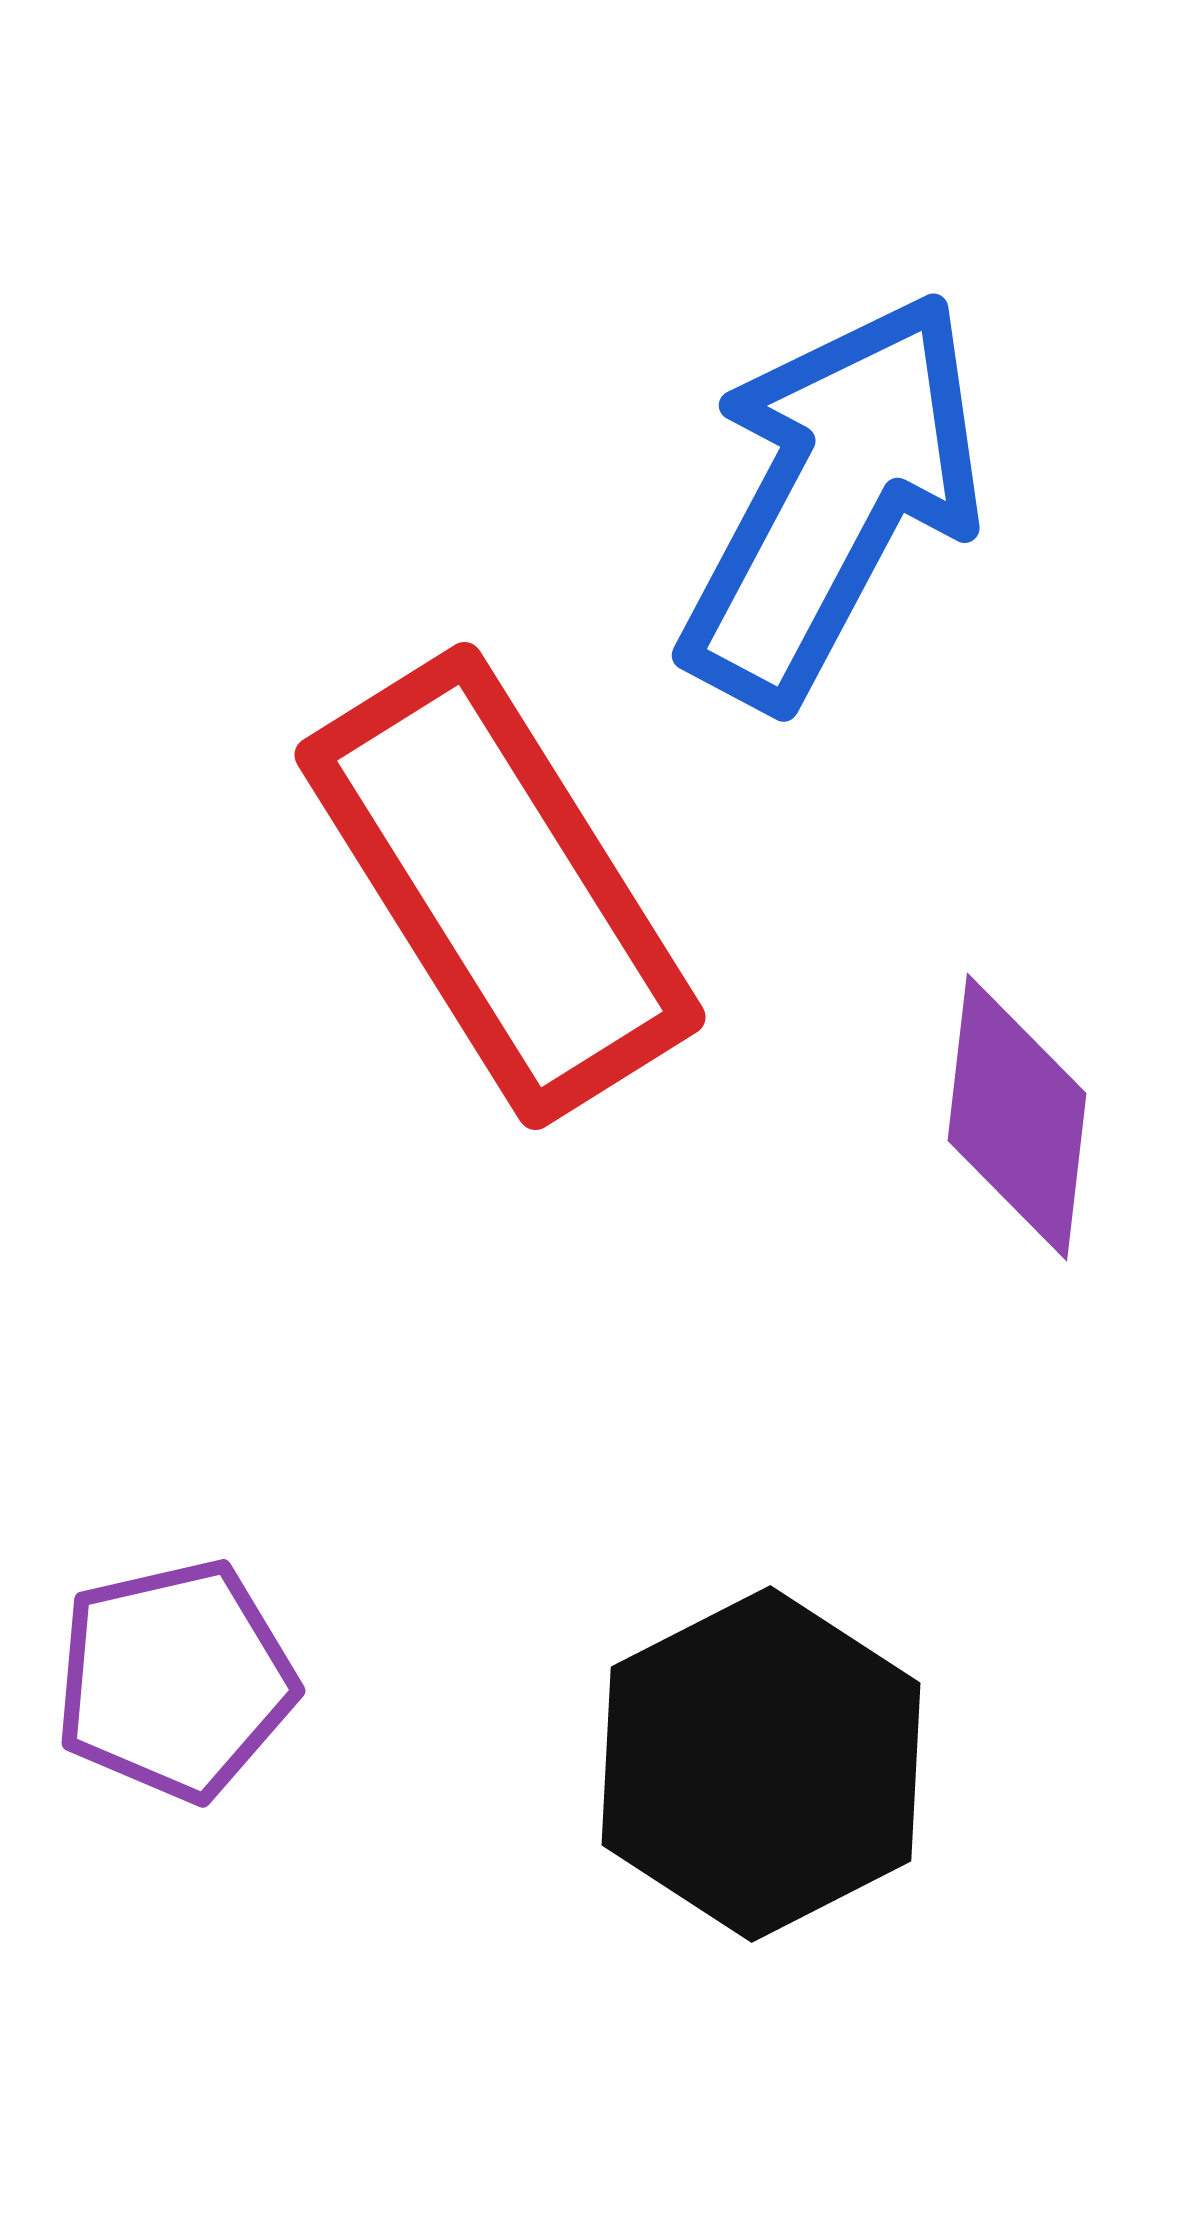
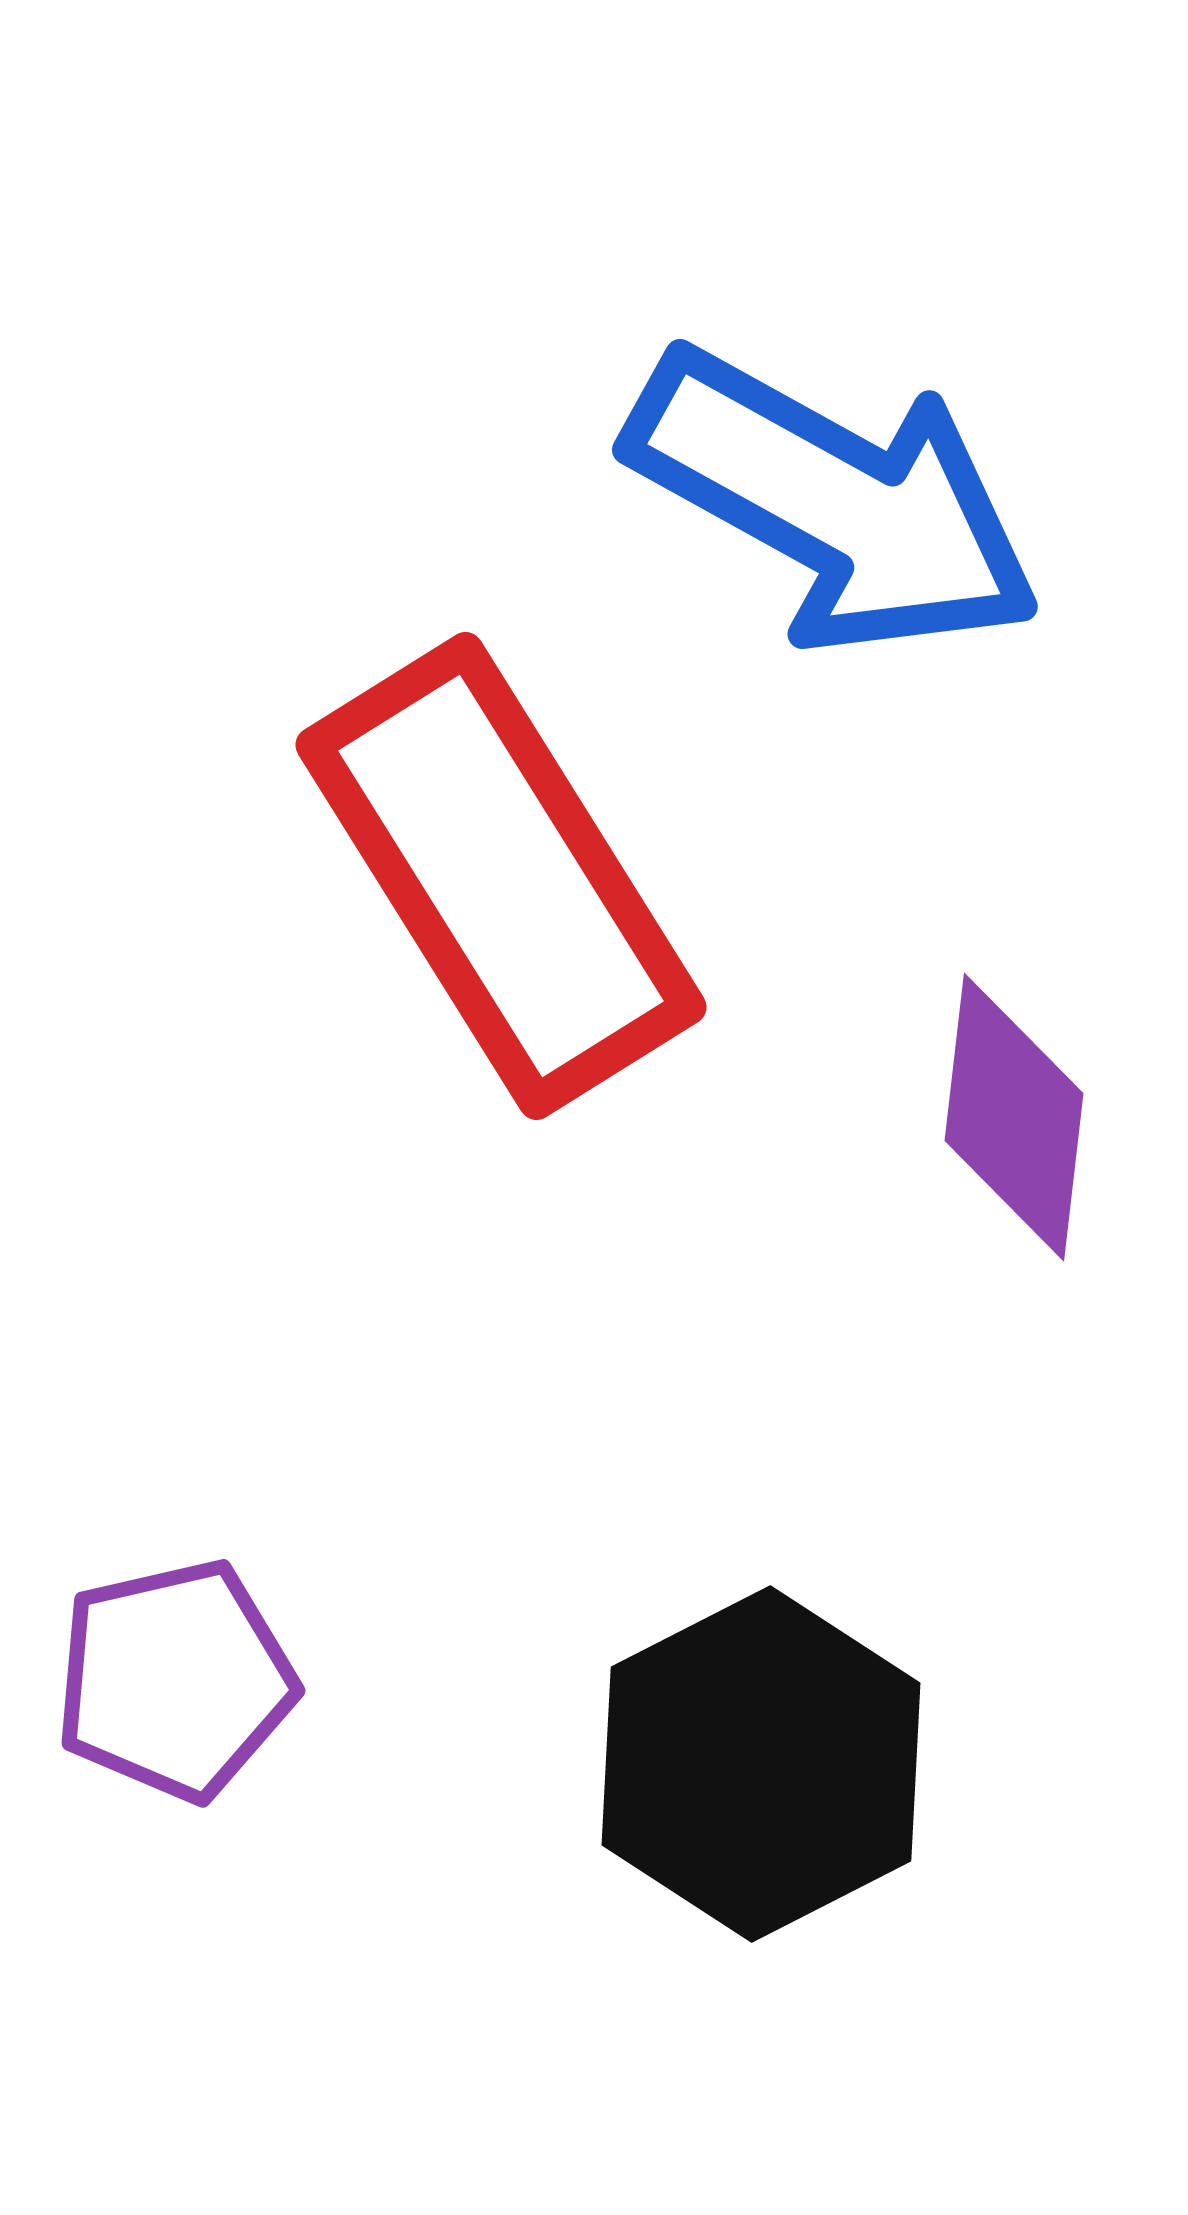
blue arrow: moved 2 px right, 3 px down; rotated 91 degrees clockwise
red rectangle: moved 1 px right, 10 px up
purple diamond: moved 3 px left
